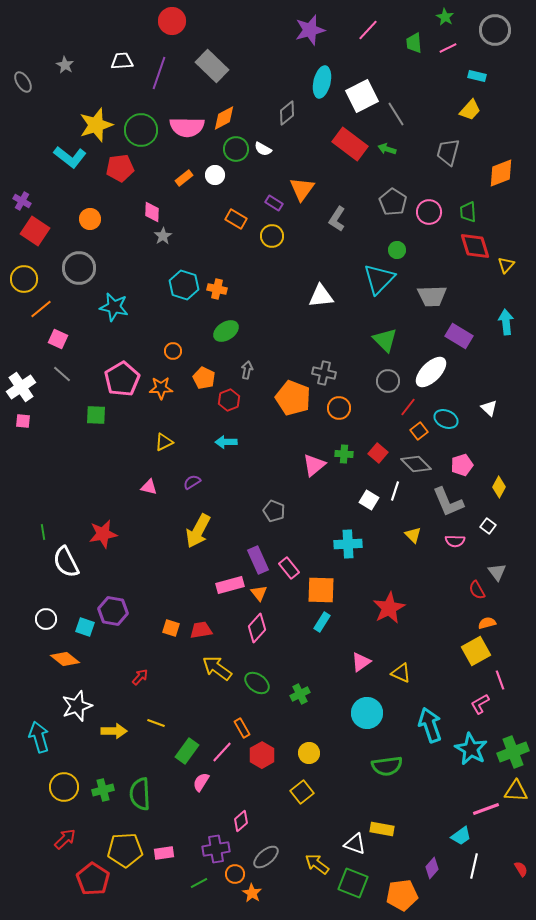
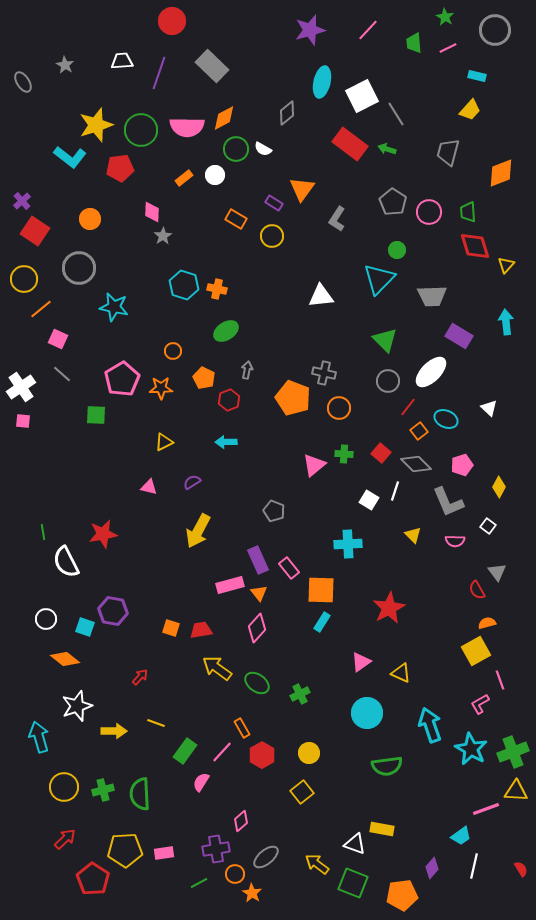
purple cross at (22, 201): rotated 18 degrees clockwise
red square at (378, 453): moved 3 px right
green rectangle at (187, 751): moved 2 px left
